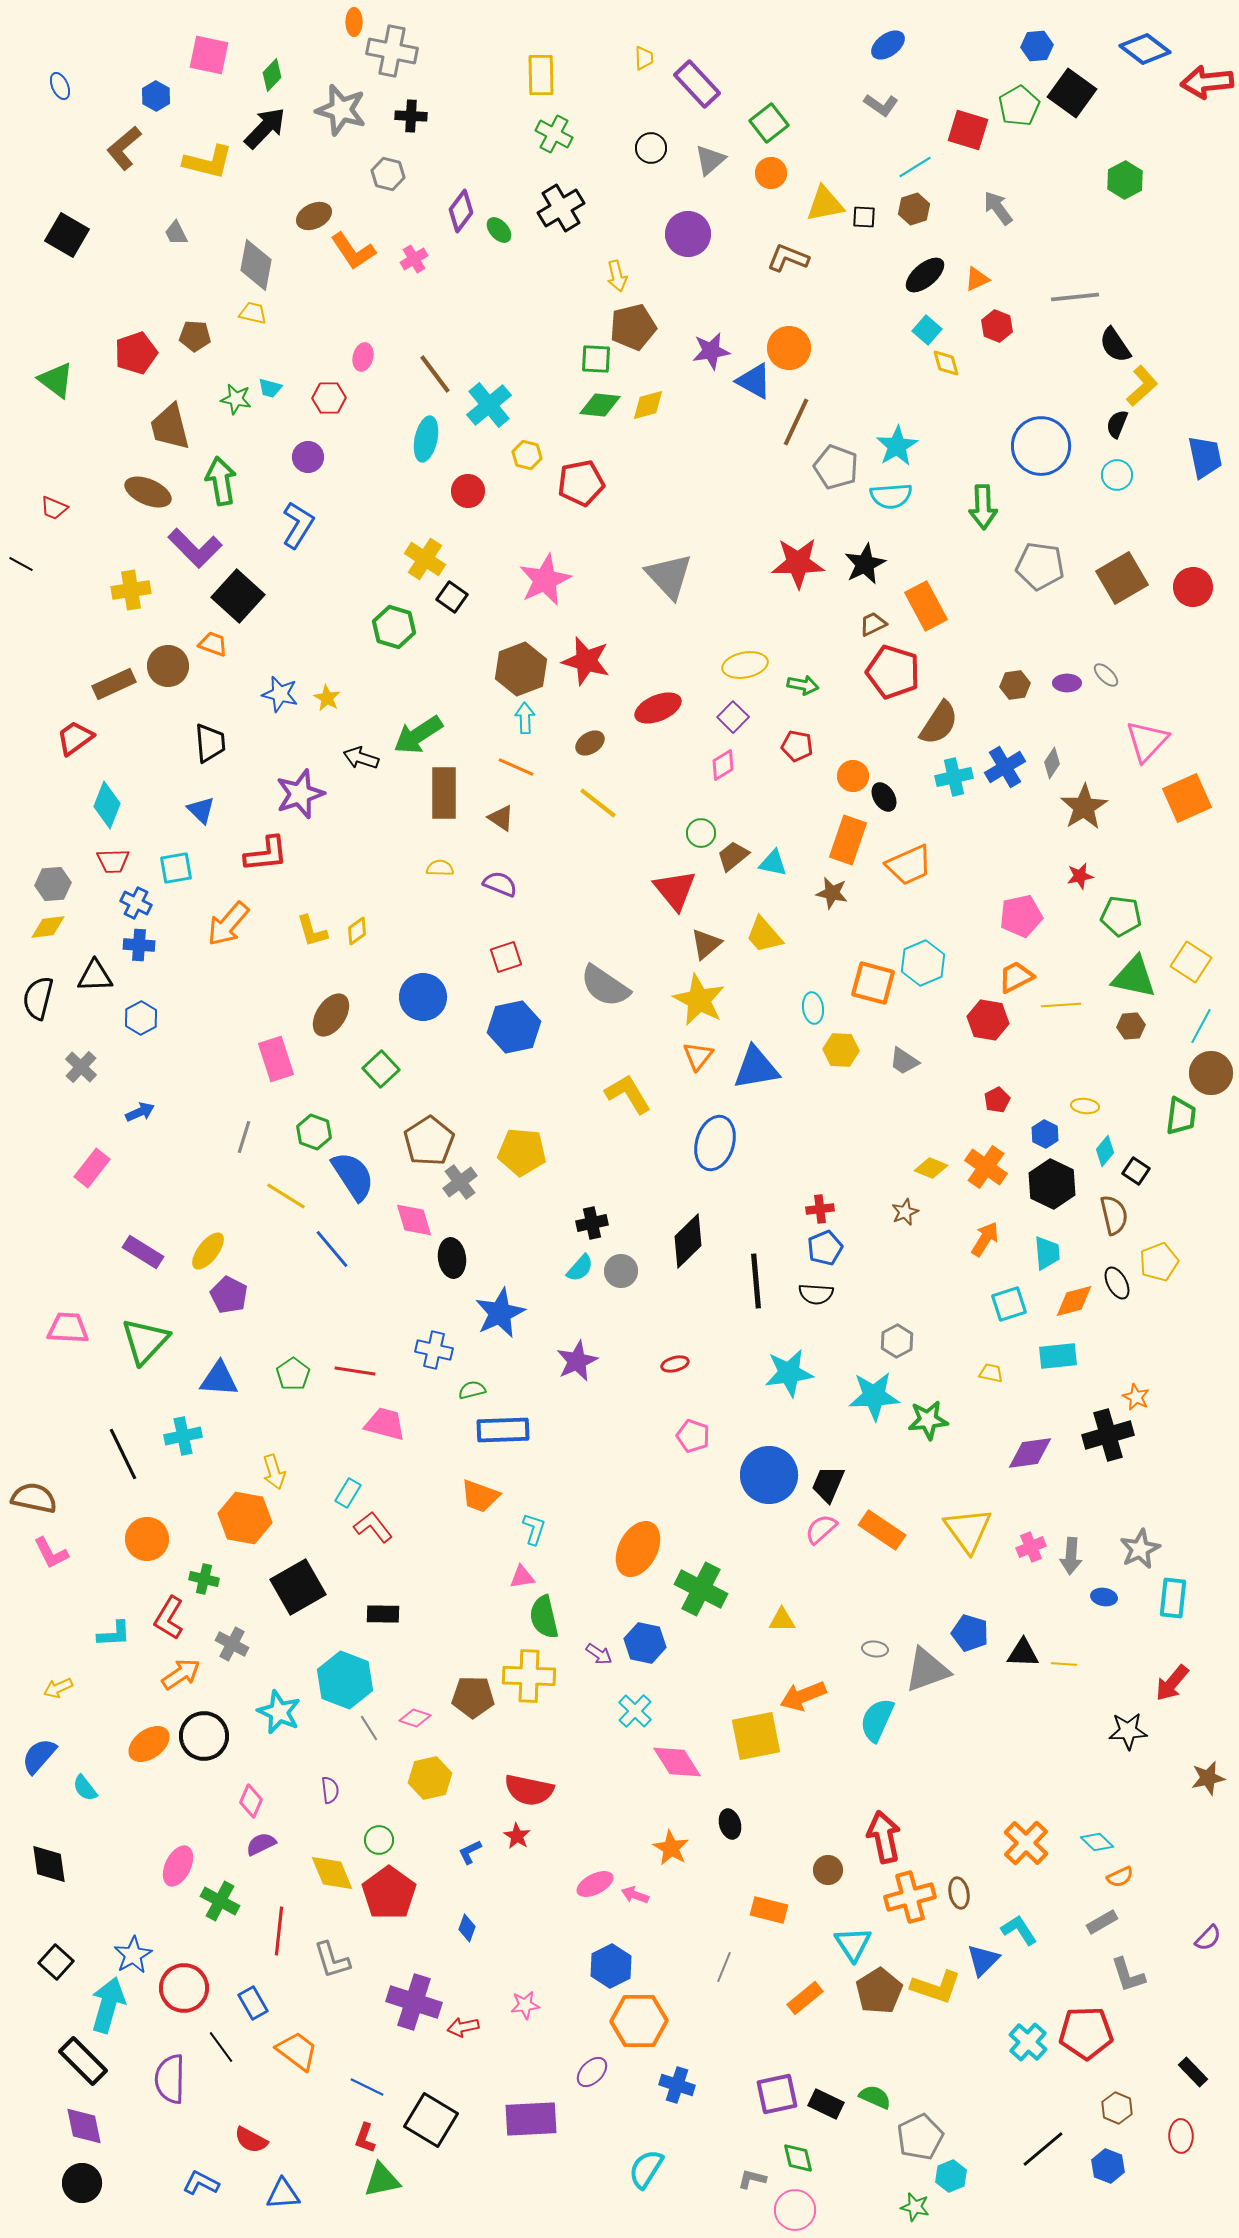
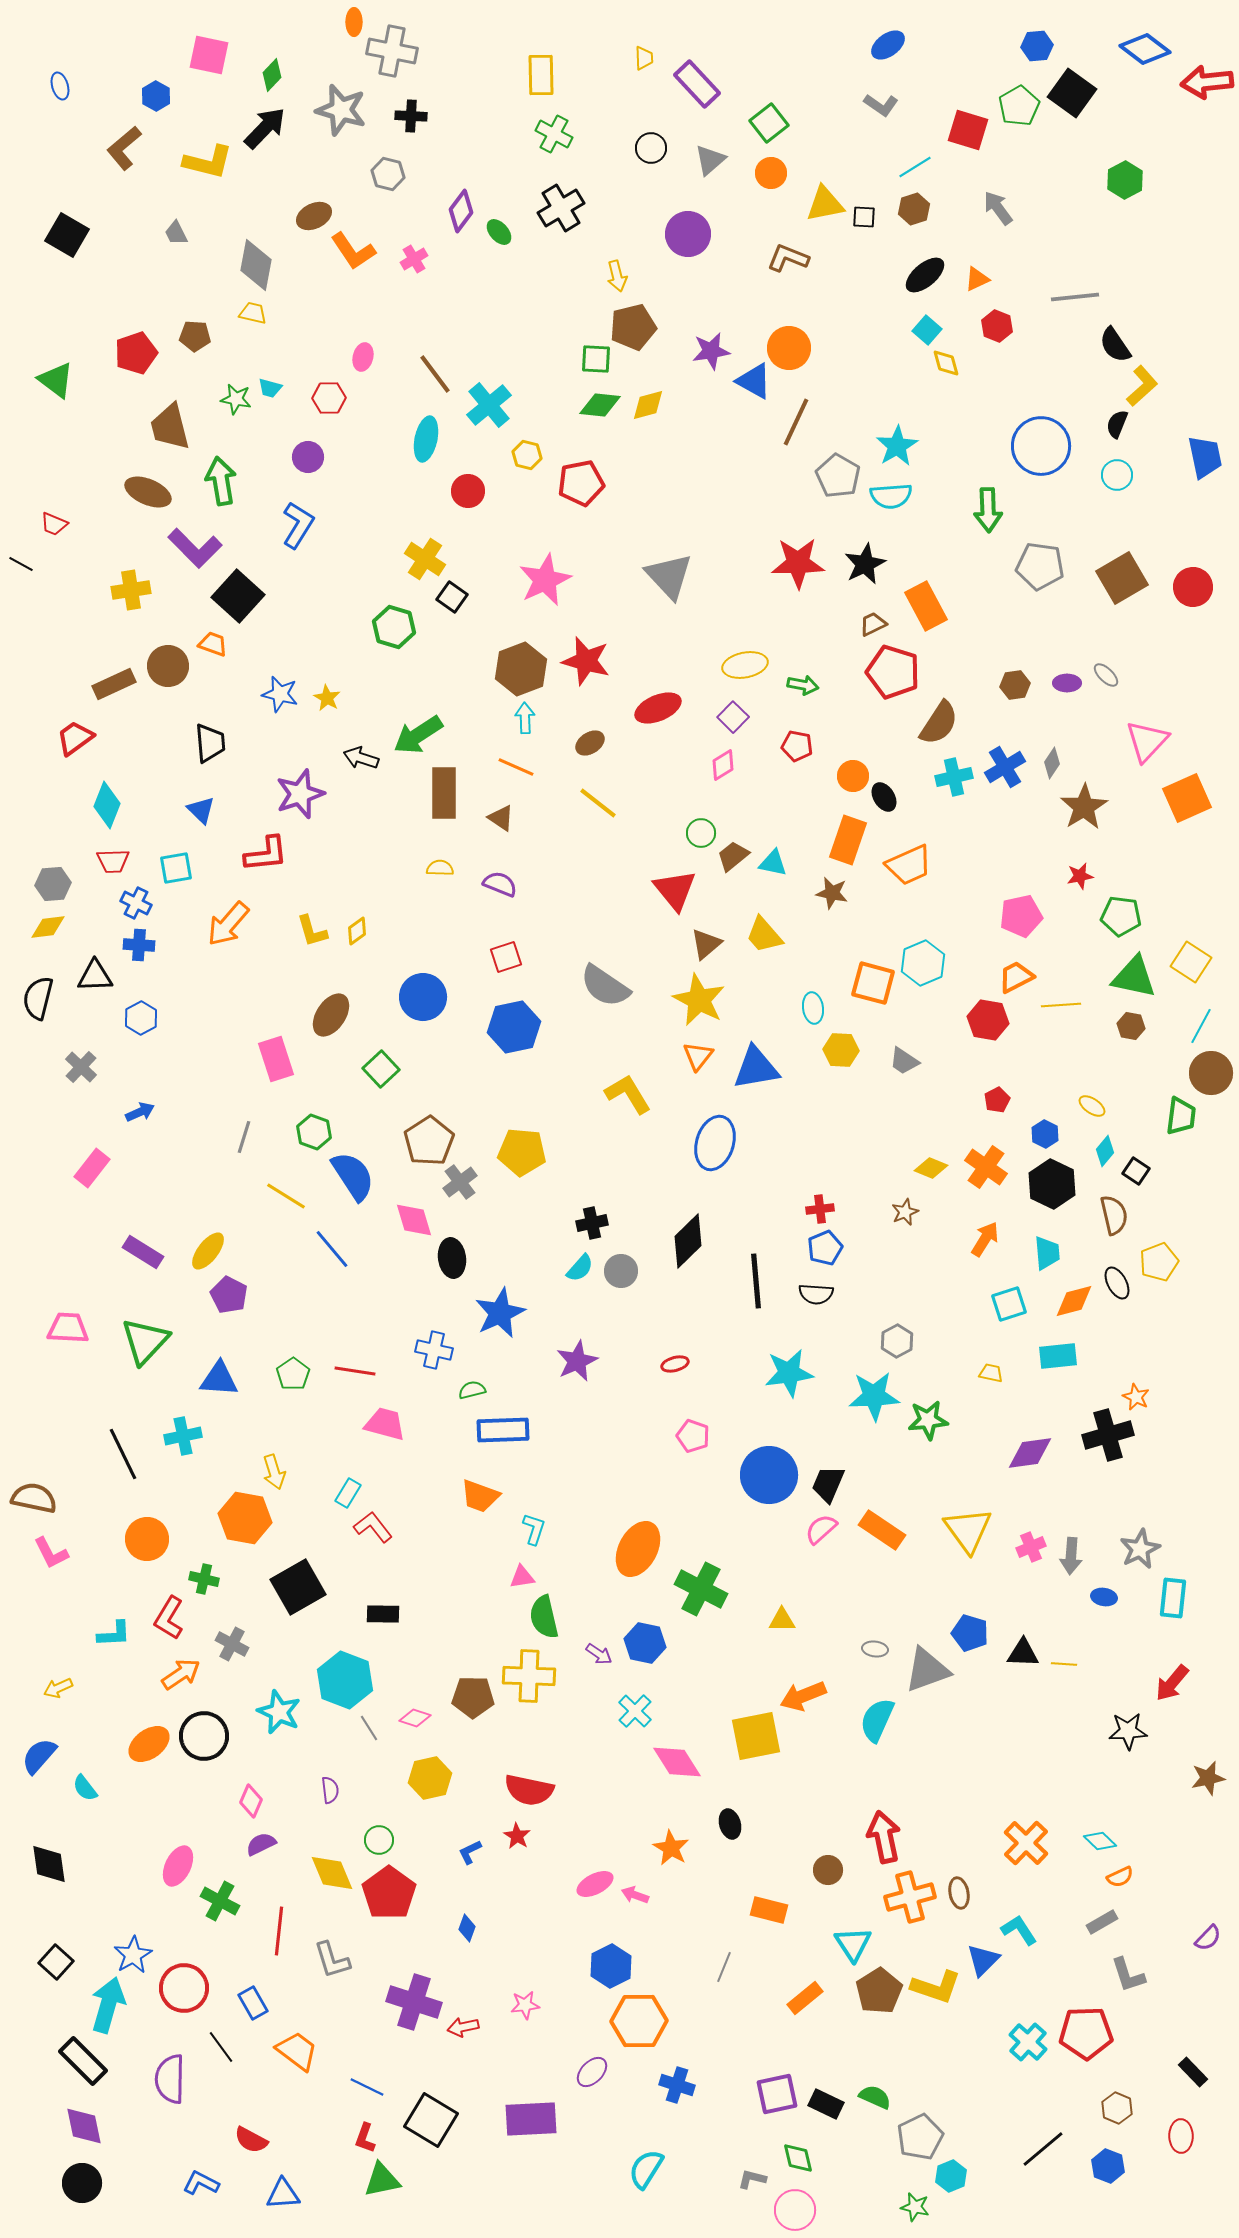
blue ellipse at (60, 86): rotated 8 degrees clockwise
green ellipse at (499, 230): moved 2 px down
gray pentagon at (836, 467): moved 2 px right, 9 px down; rotated 9 degrees clockwise
green arrow at (983, 507): moved 5 px right, 3 px down
red trapezoid at (54, 508): moved 16 px down
brown hexagon at (1131, 1026): rotated 16 degrees clockwise
yellow ellipse at (1085, 1106): moved 7 px right; rotated 28 degrees clockwise
cyan diamond at (1097, 1842): moved 3 px right, 1 px up
